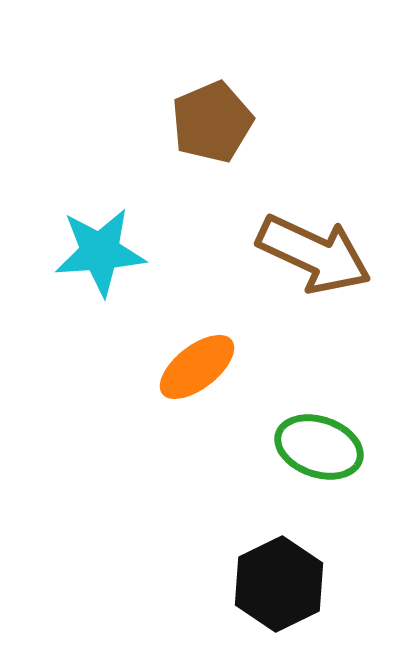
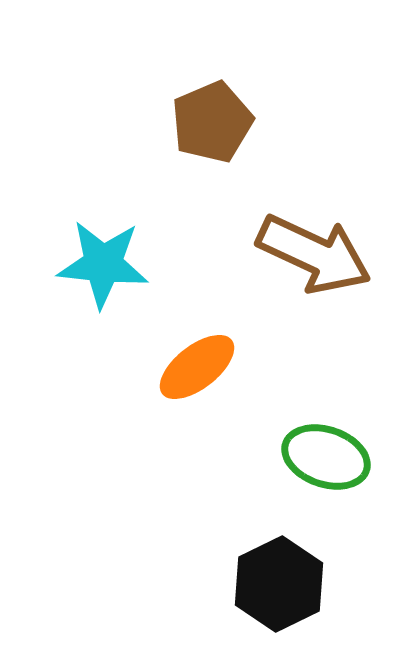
cyan star: moved 3 px right, 12 px down; rotated 10 degrees clockwise
green ellipse: moved 7 px right, 10 px down
